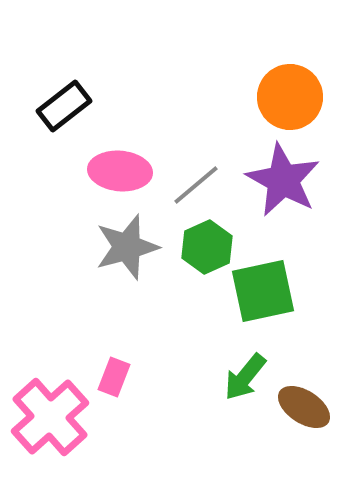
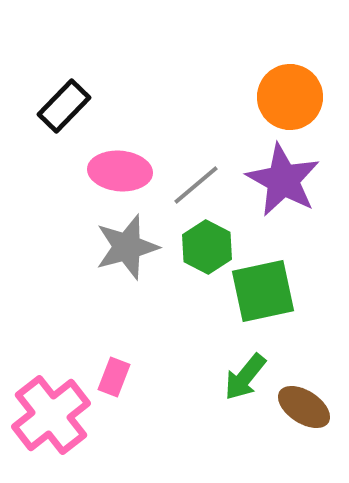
black rectangle: rotated 8 degrees counterclockwise
green hexagon: rotated 9 degrees counterclockwise
pink cross: moved 1 px right, 2 px up; rotated 4 degrees clockwise
